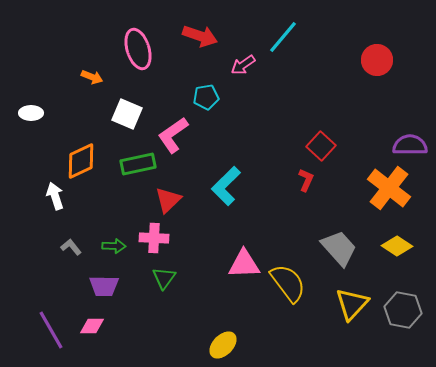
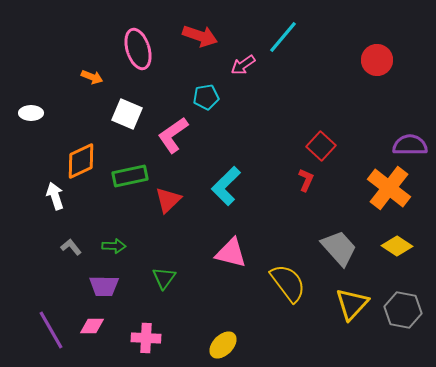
green rectangle: moved 8 px left, 12 px down
pink cross: moved 8 px left, 100 px down
pink triangle: moved 13 px left, 11 px up; rotated 16 degrees clockwise
